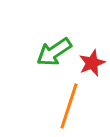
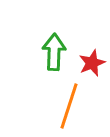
green arrow: rotated 126 degrees clockwise
